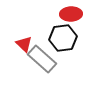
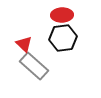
red ellipse: moved 9 px left, 1 px down
gray rectangle: moved 8 px left, 7 px down
